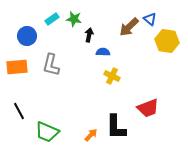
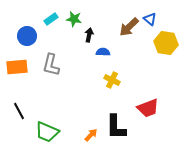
cyan rectangle: moved 1 px left
yellow hexagon: moved 1 px left, 2 px down
yellow cross: moved 4 px down
